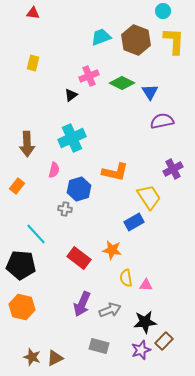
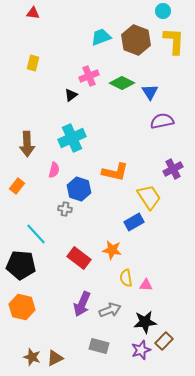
blue hexagon: rotated 25 degrees counterclockwise
